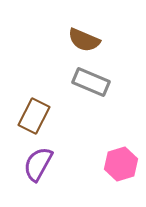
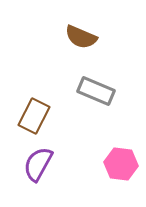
brown semicircle: moved 3 px left, 3 px up
gray rectangle: moved 5 px right, 9 px down
pink hexagon: rotated 24 degrees clockwise
